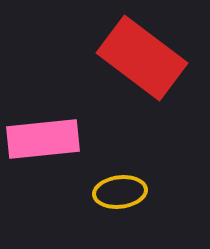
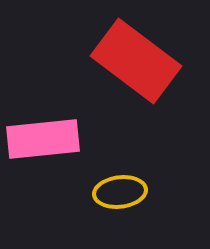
red rectangle: moved 6 px left, 3 px down
